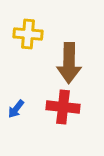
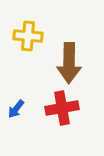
yellow cross: moved 2 px down
red cross: moved 1 px left, 1 px down; rotated 16 degrees counterclockwise
